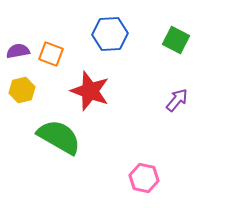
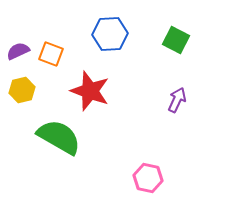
purple semicircle: rotated 15 degrees counterclockwise
purple arrow: rotated 15 degrees counterclockwise
pink hexagon: moved 4 px right
